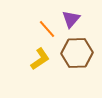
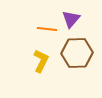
orange line: rotated 42 degrees counterclockwise
yellow L-shape: moved 1 px right, 2 px down; rotated 30 degrees counterclockwise
